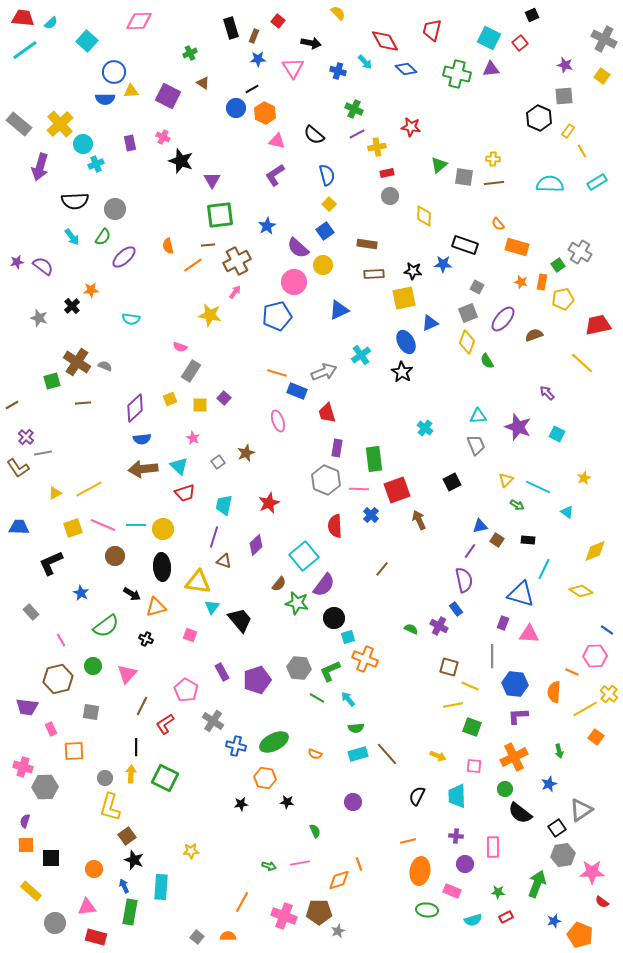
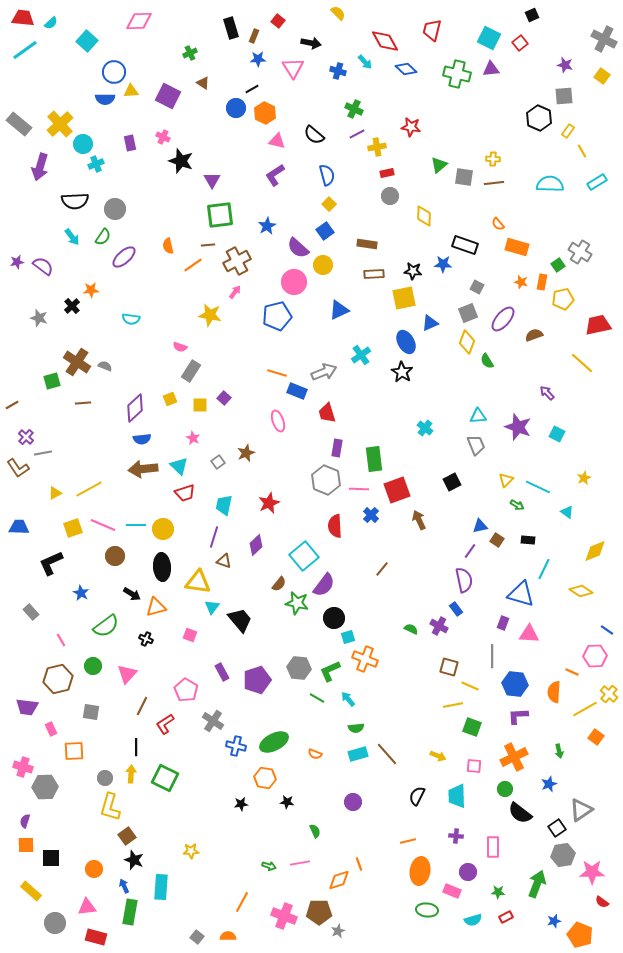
purple circle at (465, 864): moved 3 px right, 8 px down
